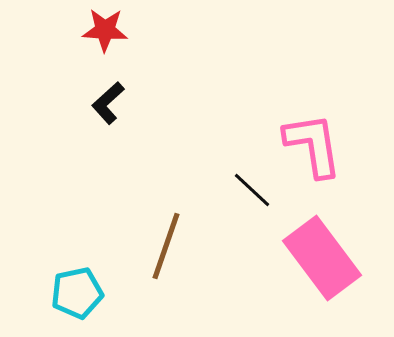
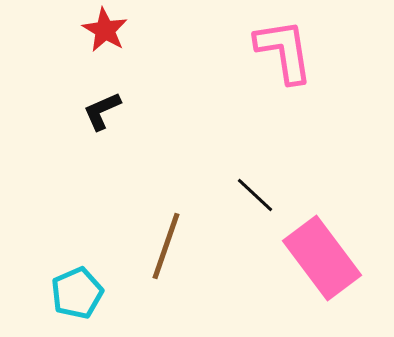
red star: rotated 27 degrees clockwise
black L-shape: moved 6 px left, 8 px down; rotated 18 degrees clockwise
pink L-shape: moved 29 px left, 94 px up
black line: moved 3 px right, 5 px down
cyan pentagon: rotated 12 degrees counterclockwise
